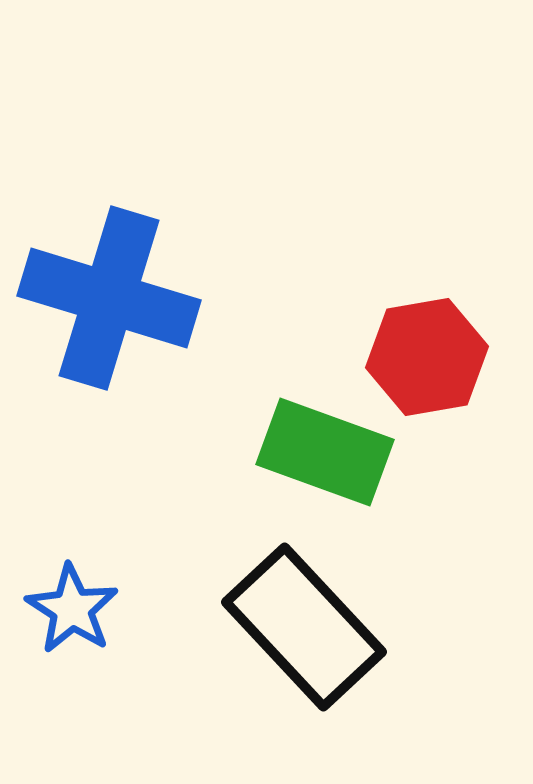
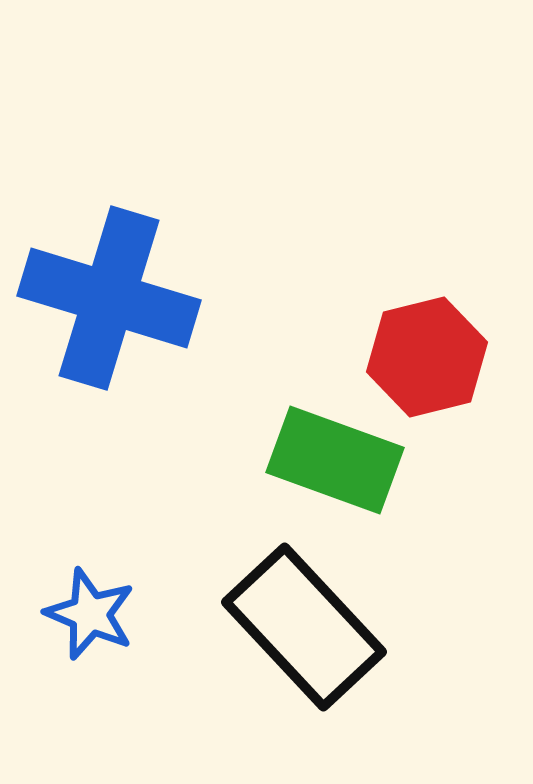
red hexagon: rotated 4 degrees counterclockwise
green rectangle: moved 10 px right, 8 px down
blue star: moved 18 px right, 5 px down; rotated 10 degrees counterclockwise
